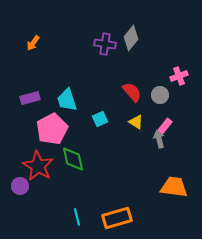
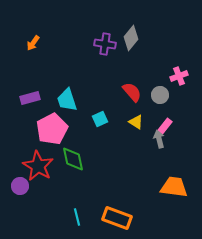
orange rectangle: rotated 36 degrees clockwise
